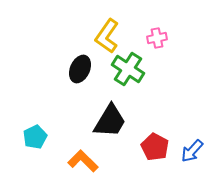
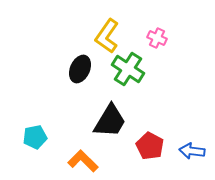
pink cross: rotated 36 degrees clockwise
cyan pentagon: rotated 15 degrees clockwise
red pentagon: moved 5 px left, 1 px up
blue arrow: rotated 55 degrees clockwise
